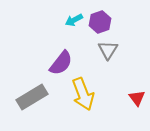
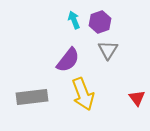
cyan arrow: rotated 96 degrees clockwise
purple semicircle: moved 7 px right, 3 px up
gray rectangle: rotated 24 degrees clockwise
